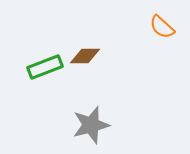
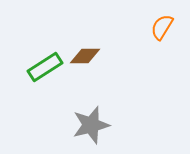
orange semicircle: rotated 80 degrees clockwise
green rectangle: rotated 12 degrees counterclockwise
